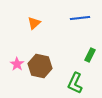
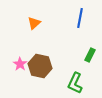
blue line: rotated 72 degrees counterclockwise
pink star: moved 3 px right
